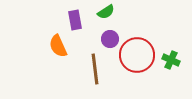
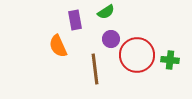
purple circle: moved 1 px right
green cross: moved 1 px left; rotated 18 degrees counterclockwise
